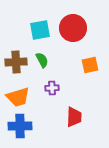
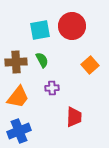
red circle: moved 1 px left, 2 px up
orange square: rotated 30 degrees counterclockwise
orange trapezoid: rotated 35 degrees counterclockwise
blue cross: moved 1 px left, 5 px down; rotated 20 degrees counterclockwise
